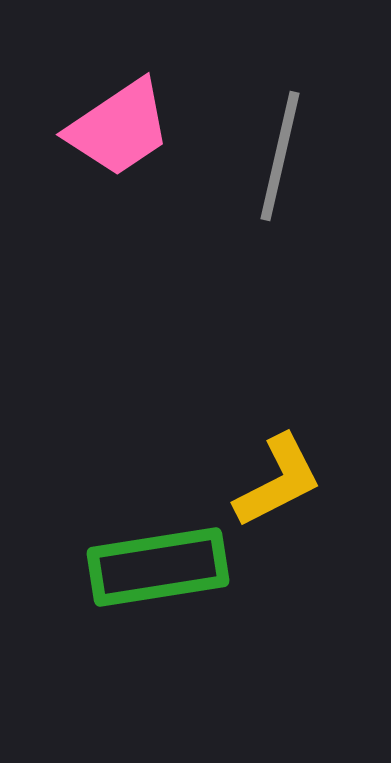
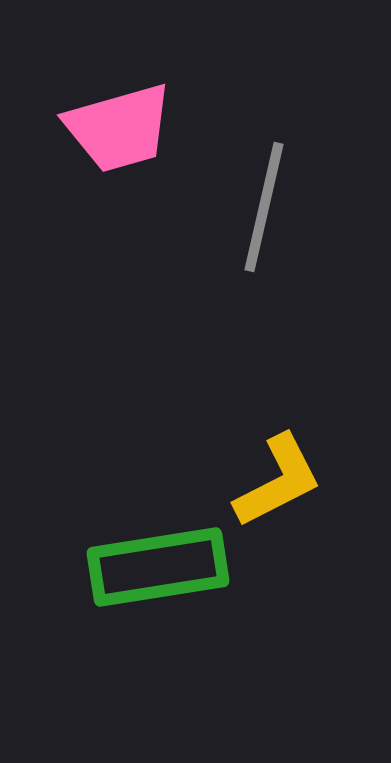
pink trapezoid: rotated 18 degrees clockwise
gray line: moved 16 px left, 51 px down
